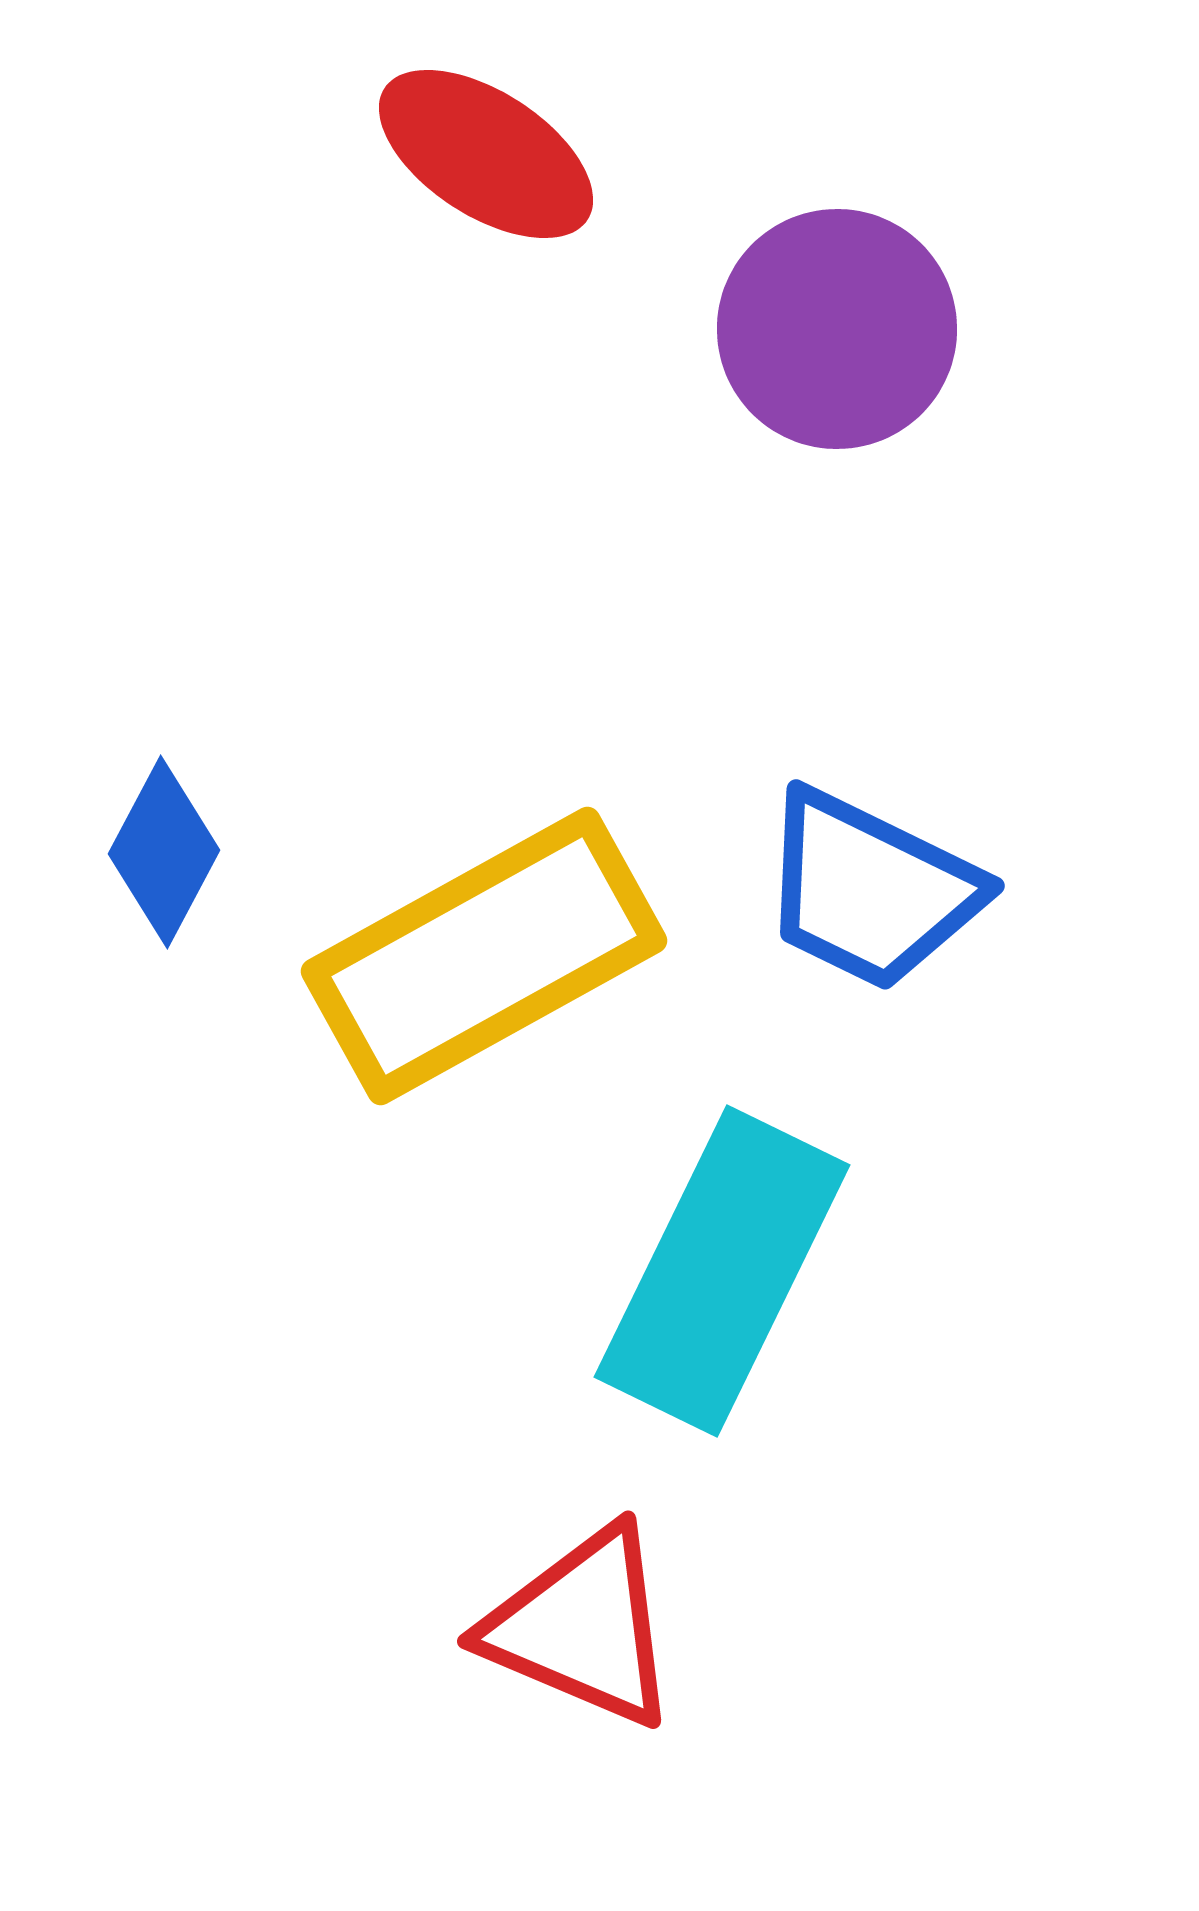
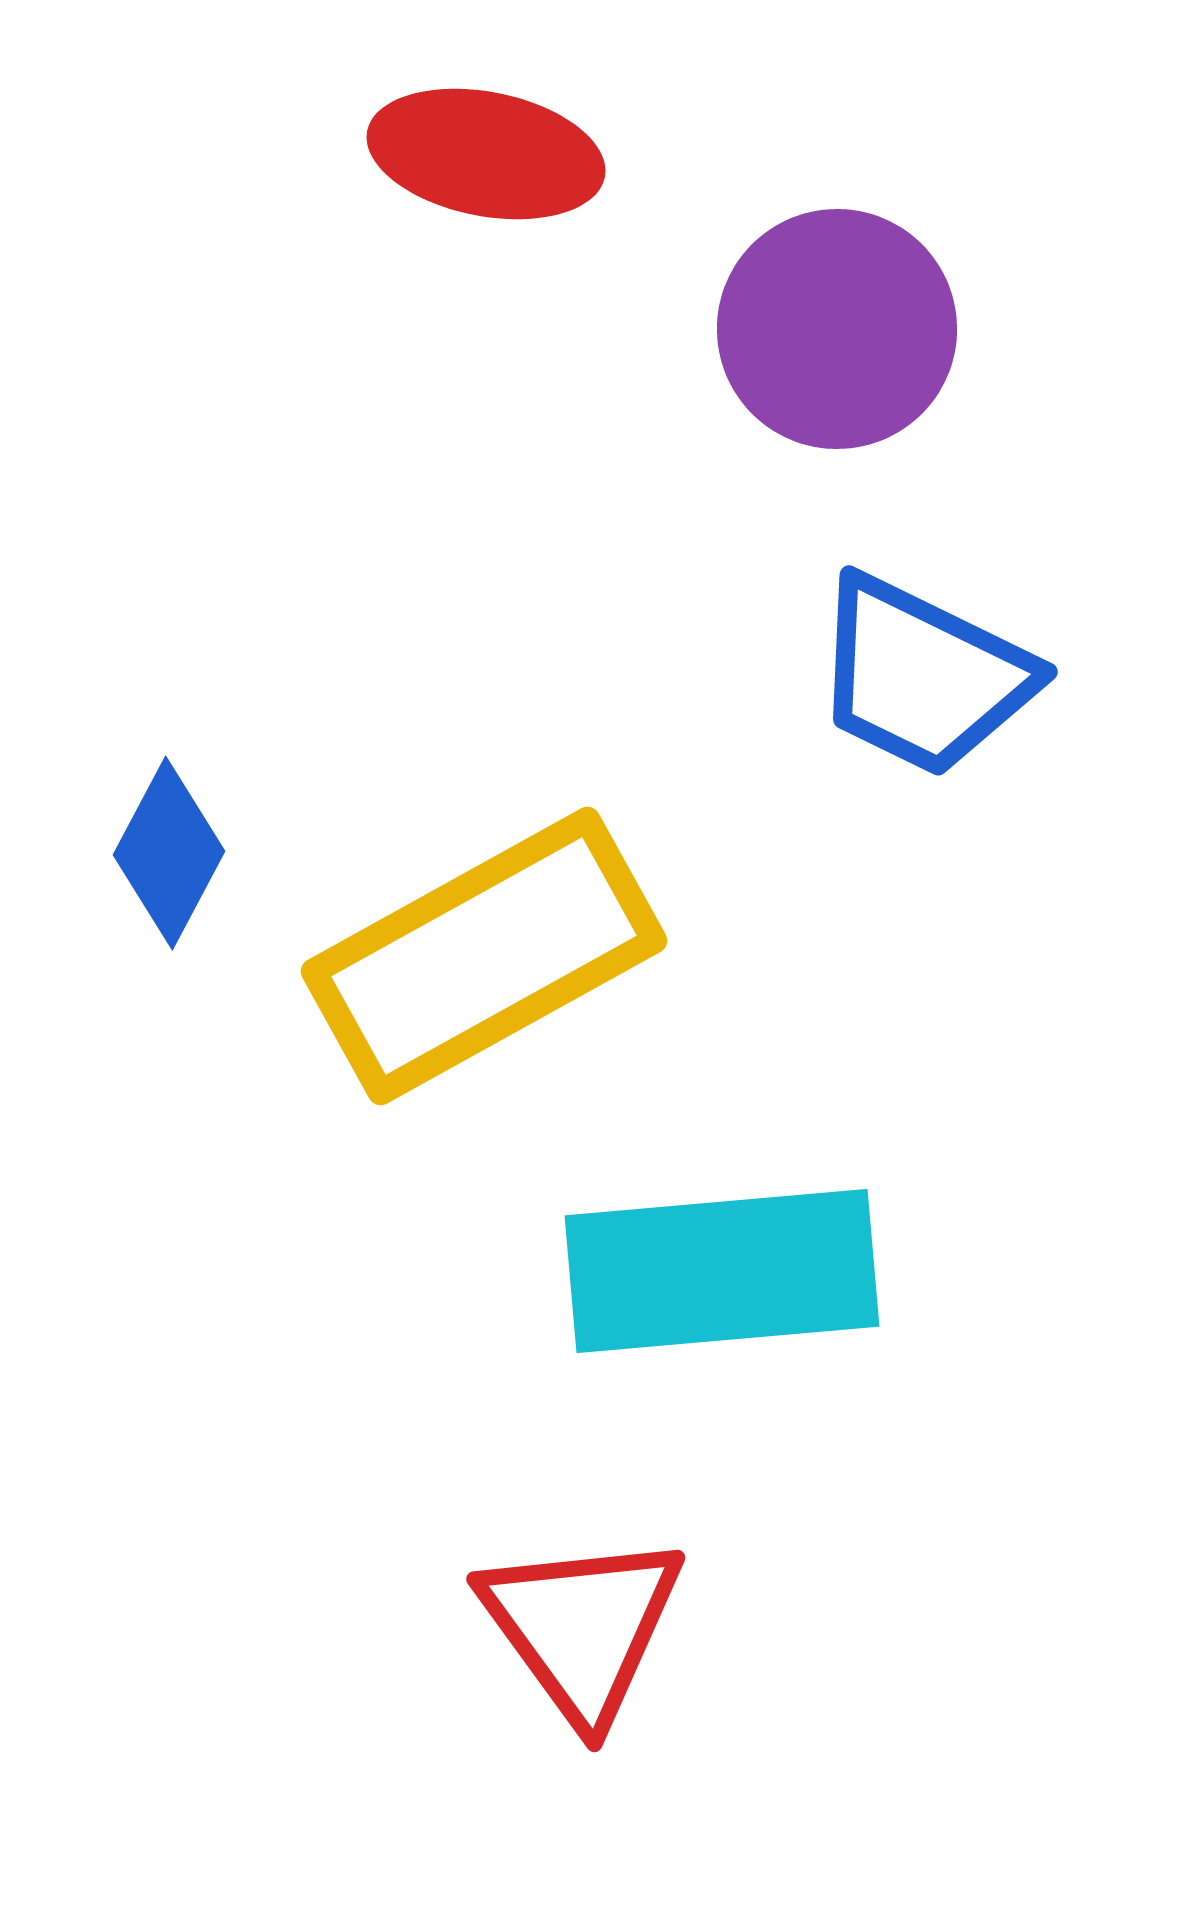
red ellipse: rotated 22 degrees counterclockwise
blue diamond: moved 5 px right, 1 px down
blue trapezoid: moved 53 px right, 214 px up
cyan rectangle: rotated 59 degrees clockwise
red triangle: rotated 31 degrees clockwise
